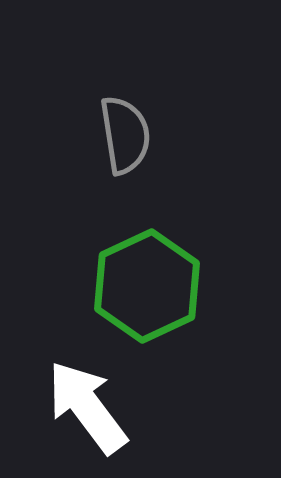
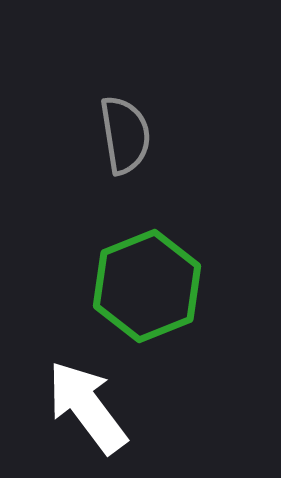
green hexagon: rotated 3 degrees clockwise
